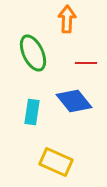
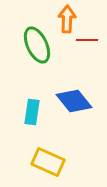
green ellipse: moved 4 px right, 8 px up
red line: moved 1 px right, 23 px up
yellow rectangle: moved 8 px left
